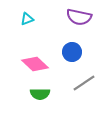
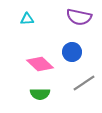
cyan triangle: rotated 16 degrees clockwise
pink diamond: moved 5 px right
